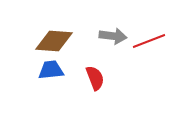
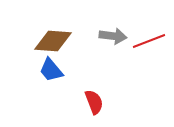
brown diamond: moved 1 px left
blue trapezoid: rotated 124 degrees counterclockwise
red semicircle: moved 1 px left, 24 px down
